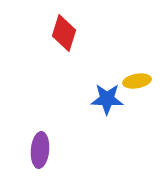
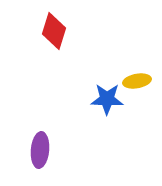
red diamond: moved 10 px left, 2 px up
